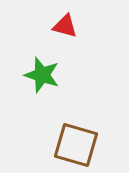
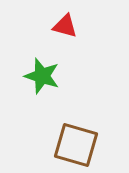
green star: moved 1 px down
